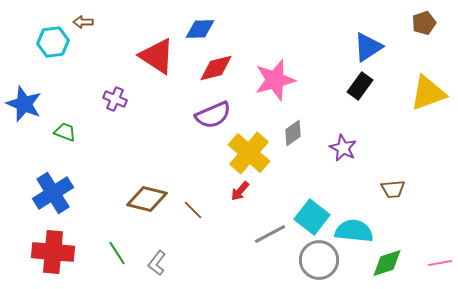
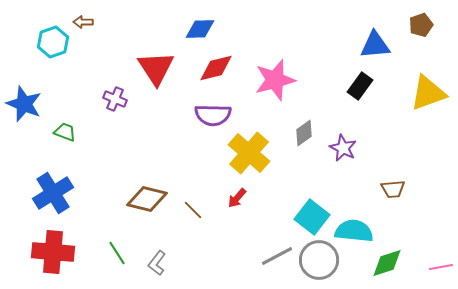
brown pentagon: moved 3 px left, 2 px down
cyan hexagon: rotated 12 degrees counterclockwise
blue triangle: moved 7 px right, 2 px up; rotated 28 degrees clockwise
red triangle: moved 1 px left, 12 px down; rotated 24 degrees clockwise
purple semicircle: rotated 24 degrees clockwise
gray diamond: moved 11 px right
red arrow: moved 3 px left, 7 px down
gray line: moved 7 px right, 22 px down
pink line: moved 1 px right, 4 px down
